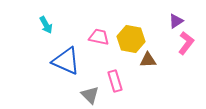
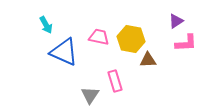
pink L-shape: rotated 50 degrees clockwise
blue triangle: moved 2 px left, 9 px up
gray triangle: rotated 18 degrees clockwise
